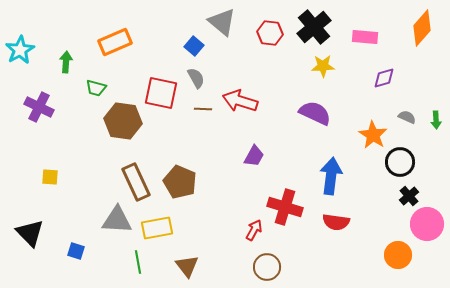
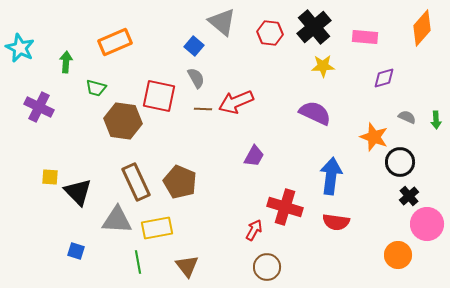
cyan star at (20, 50): moved 2 px up; rotated 16 degrees counterclockwise
red square at (161, 93): moved 2 px left, 3 px down
red arrow at (240, 101): moved 4 px left, 1 px down; rotated 40 degrees counterclockwise
orange star at (373, 135): moved 1 px right, 2 px down; rotated 12 degrees counterclockwise
black triangle at (30, 233): moved 48 px right, 41 px up
